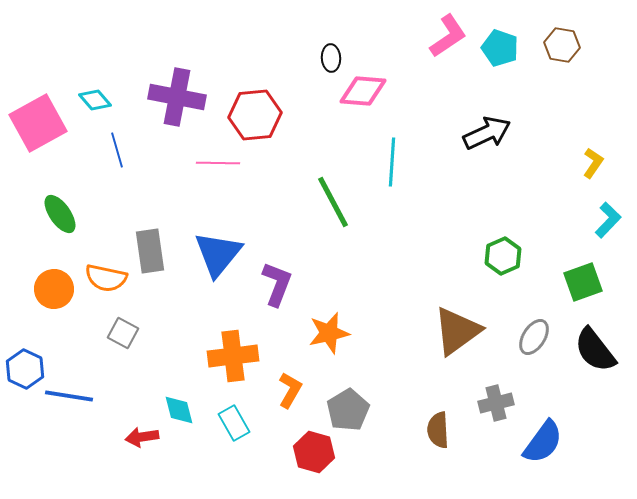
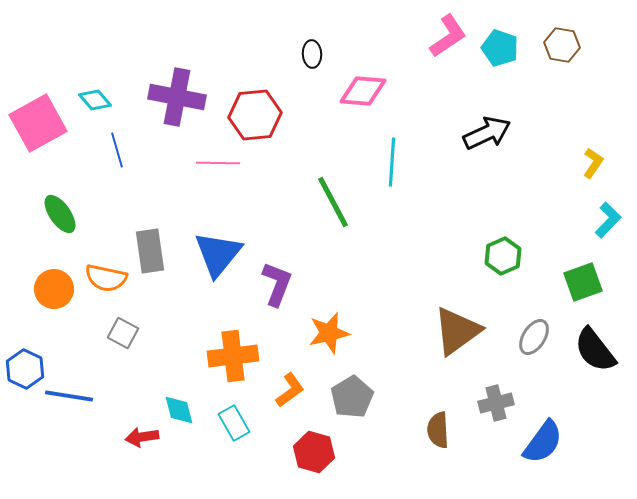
black ellipse at (331, 58): moved 19 px left, 4 px up
orange L-shape at (290, 390): rotated 24 degrees clockwise
gray pentagon at (348, 410): moved 4 px right, 13 px up
